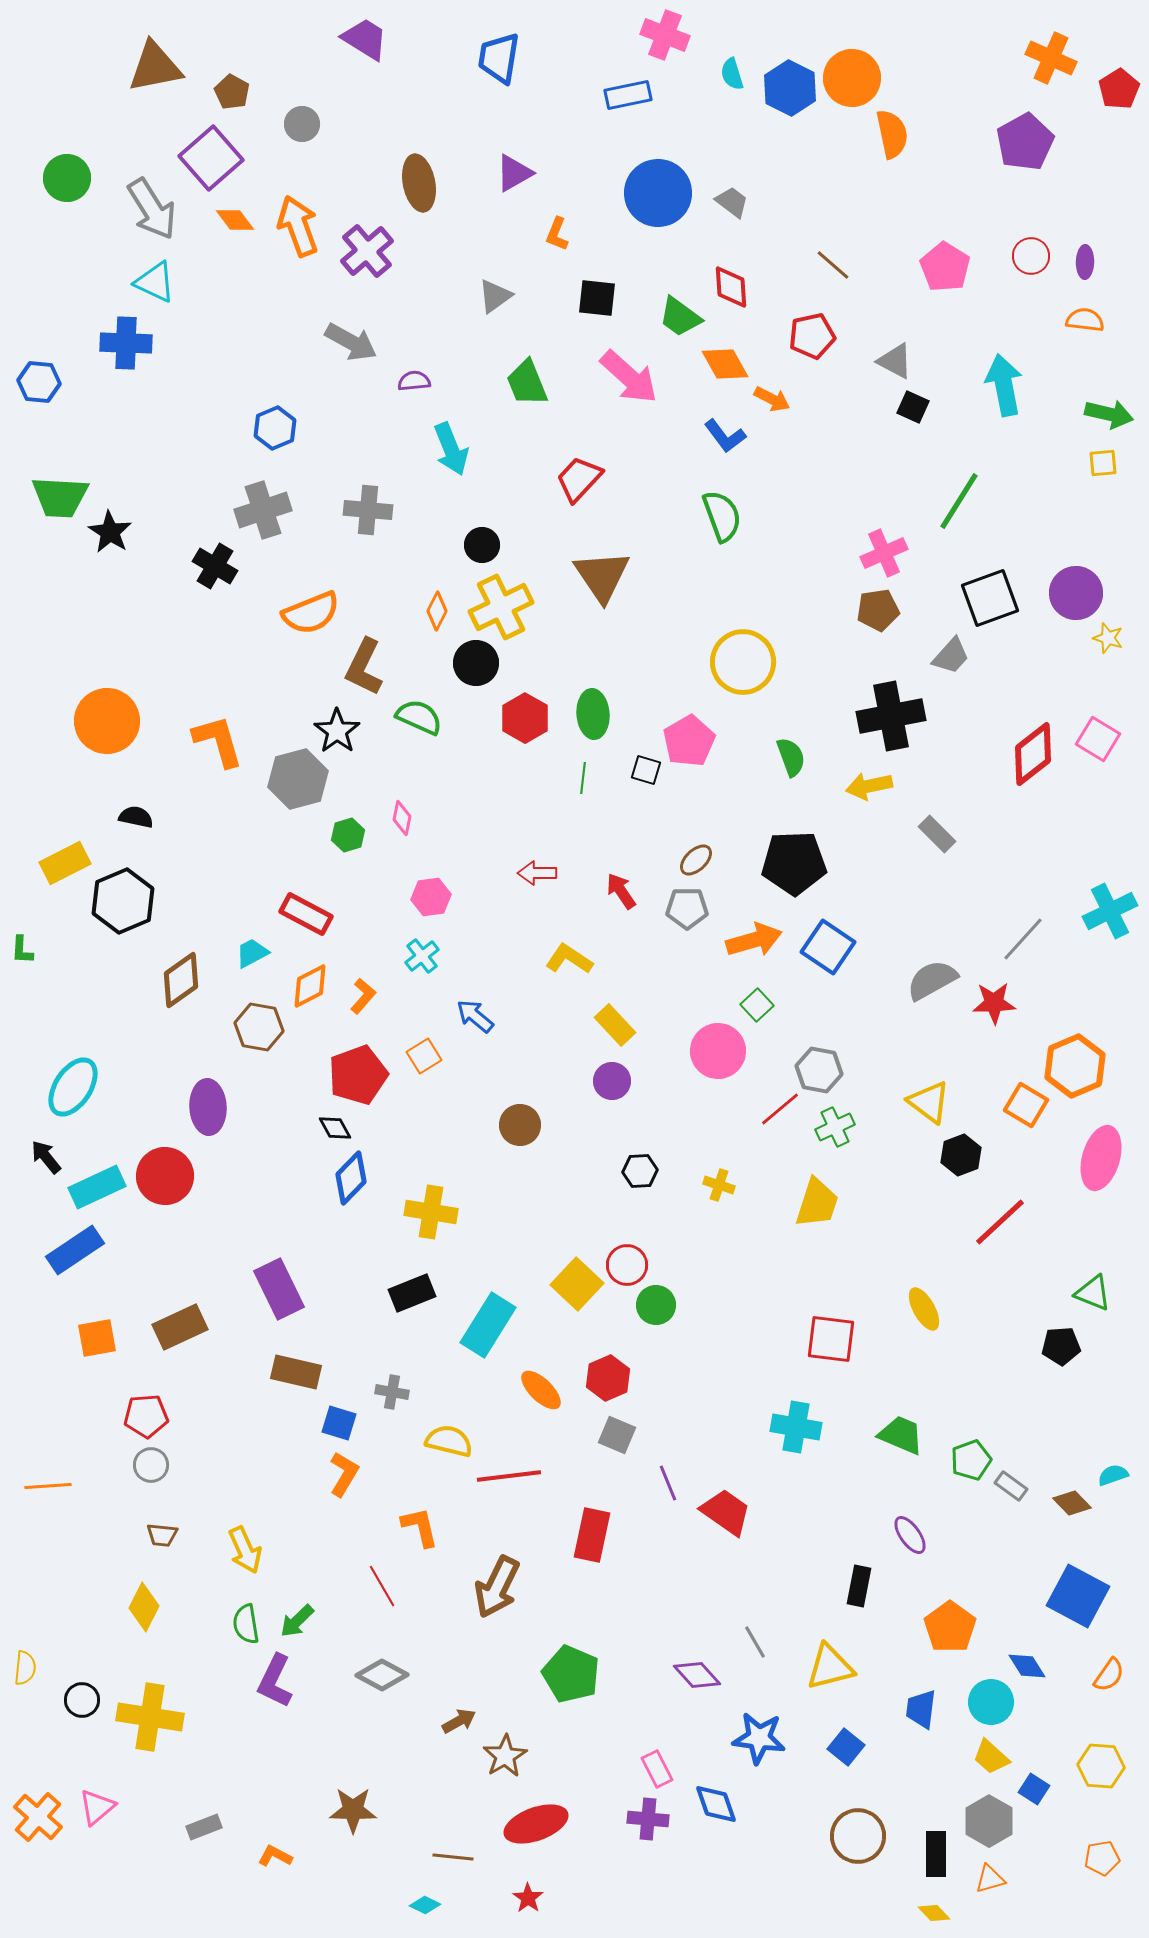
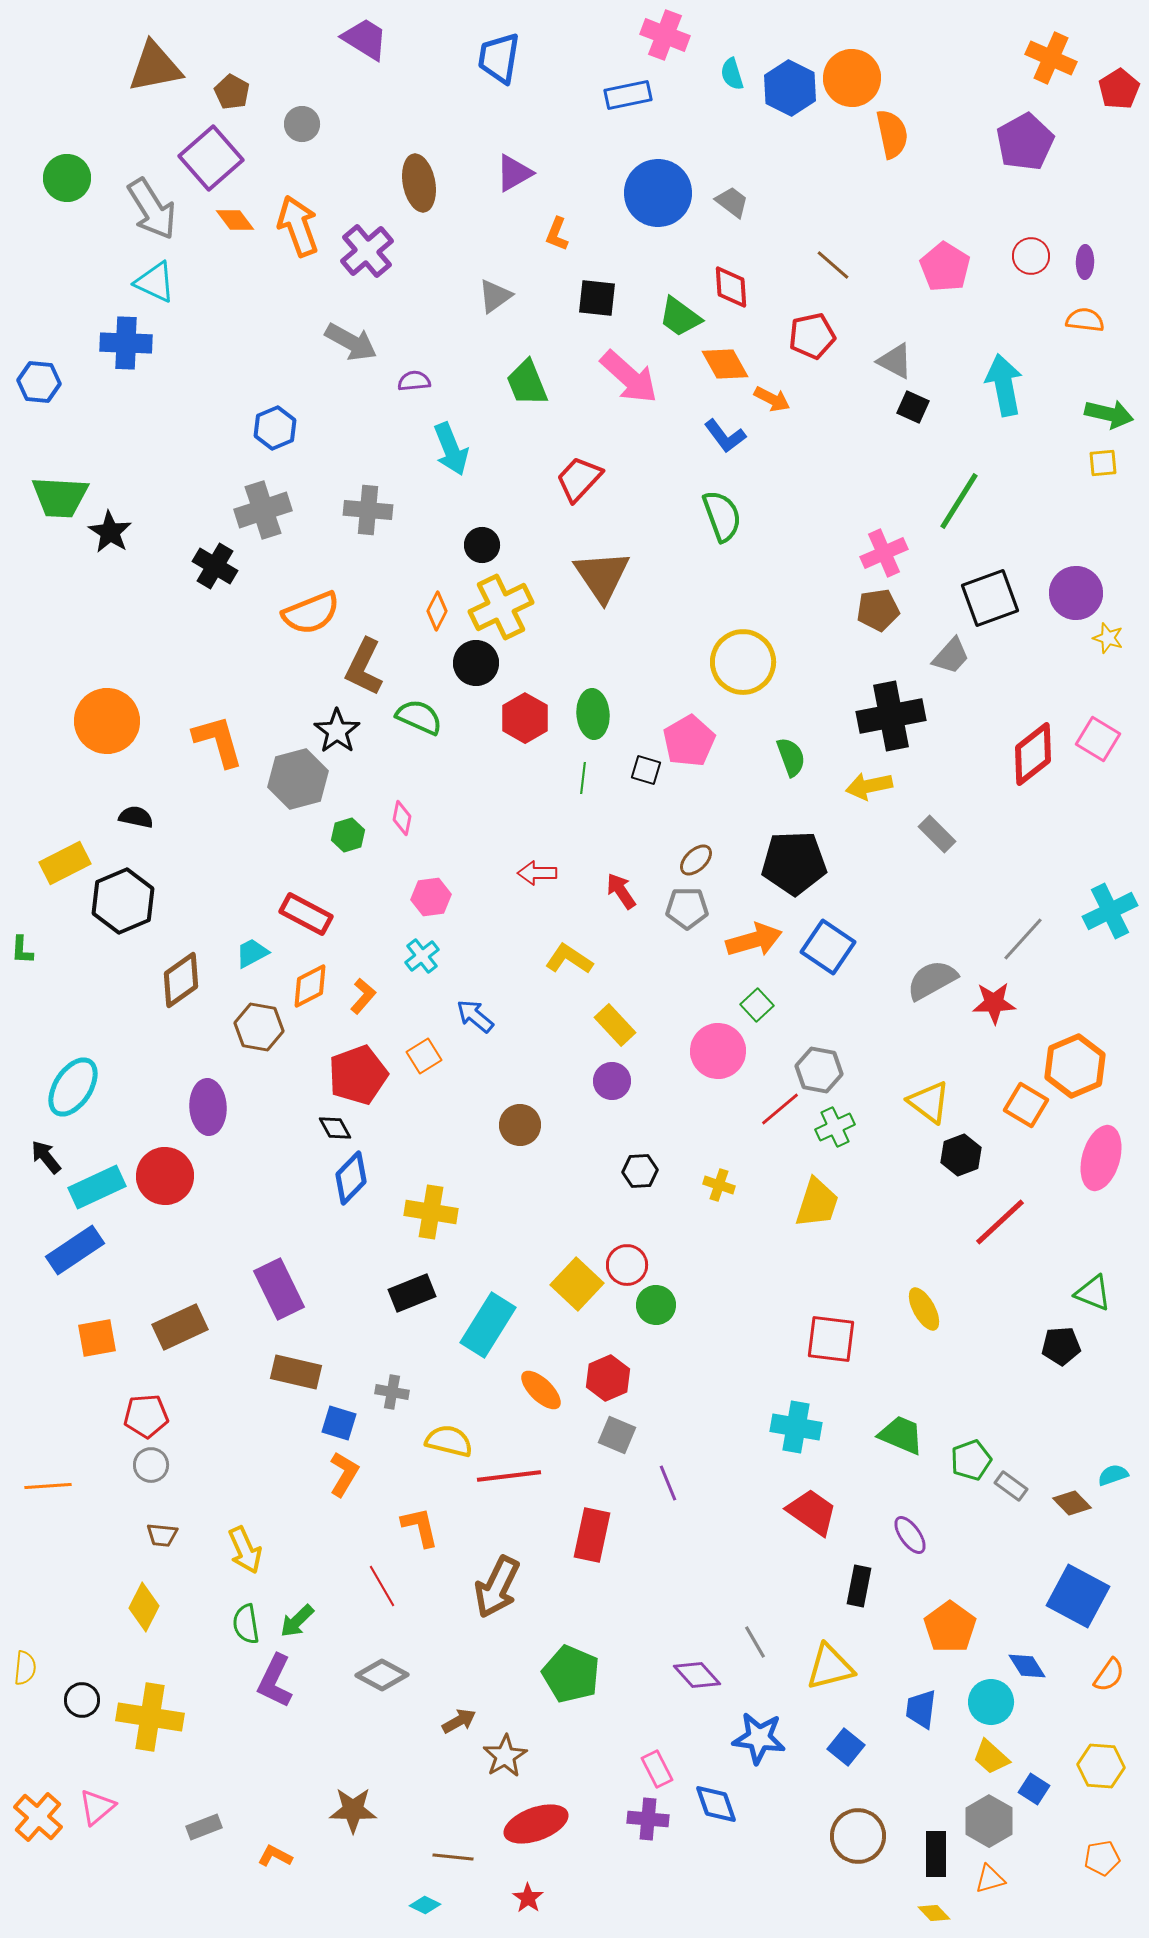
red trapezoid at (726, 1512): moved 86 px right
